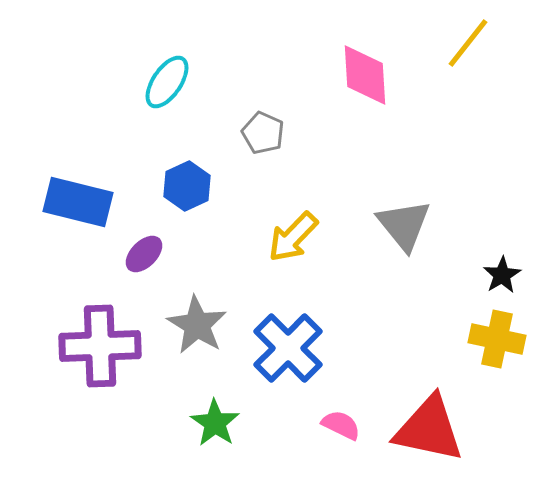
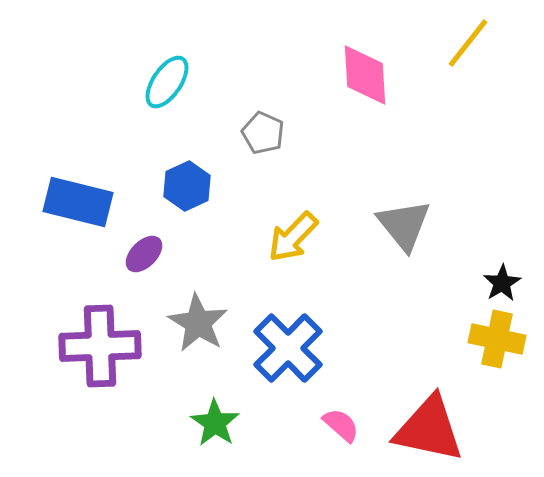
black star: moved 8 px down
gray star: moved 1 px right, 2 px up
pink semicircle: rotated 15 degrees clockwise
